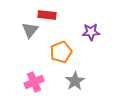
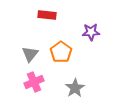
gray triangle: moved 24 px down
orange pentagon: rotated 15 degrees counterclockwise
gray star: moved 7 px down
